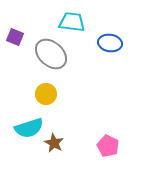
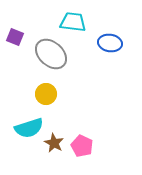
cyan trapezoid: moved 1 px right
pink pentagon: moved 26 px left
